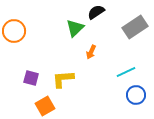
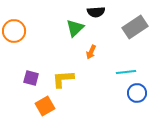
black semicircle: rotated 150 degrees counterclockwise
cyan line: rotated 18 degrees clockwise
blue circle: moved 1 px right, 2 px up
